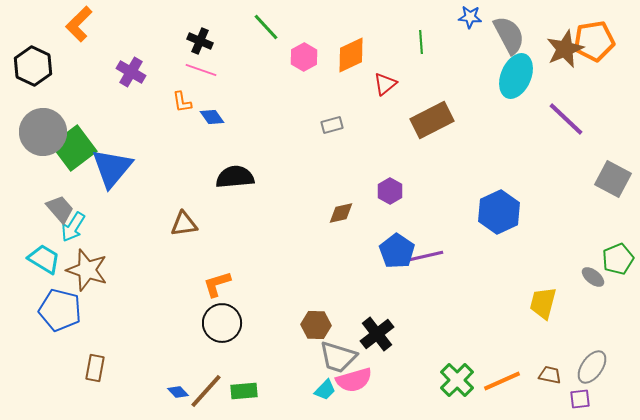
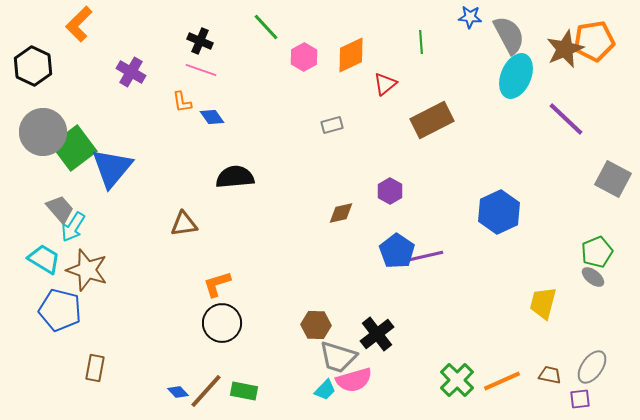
green pentagon at (618, 259): moved 21 px left, 7 px up
green rectangle at (244, 391): rotated 16 degrees clockwise
